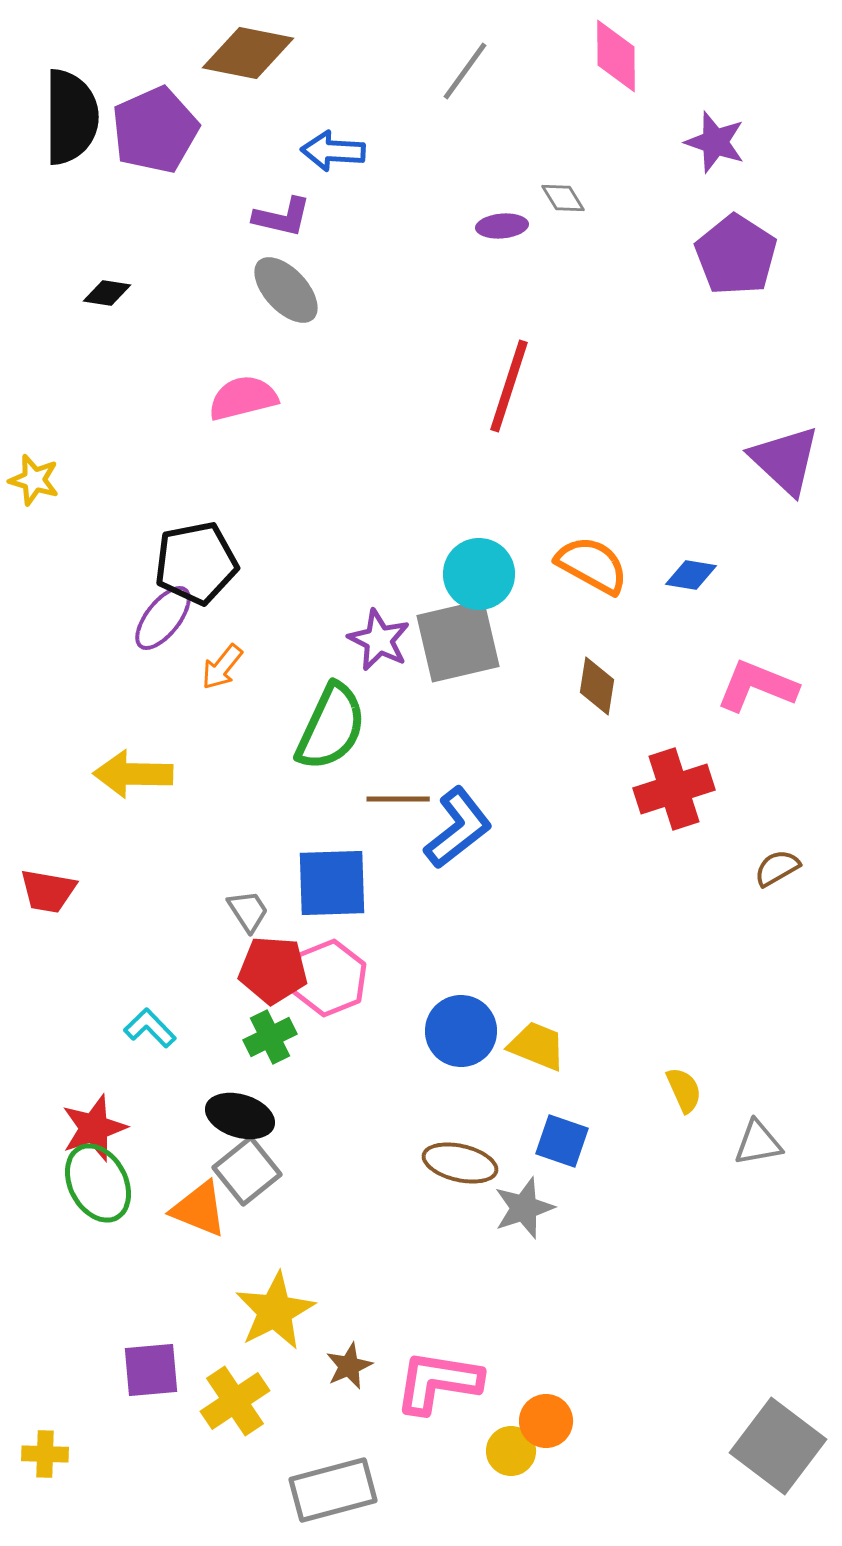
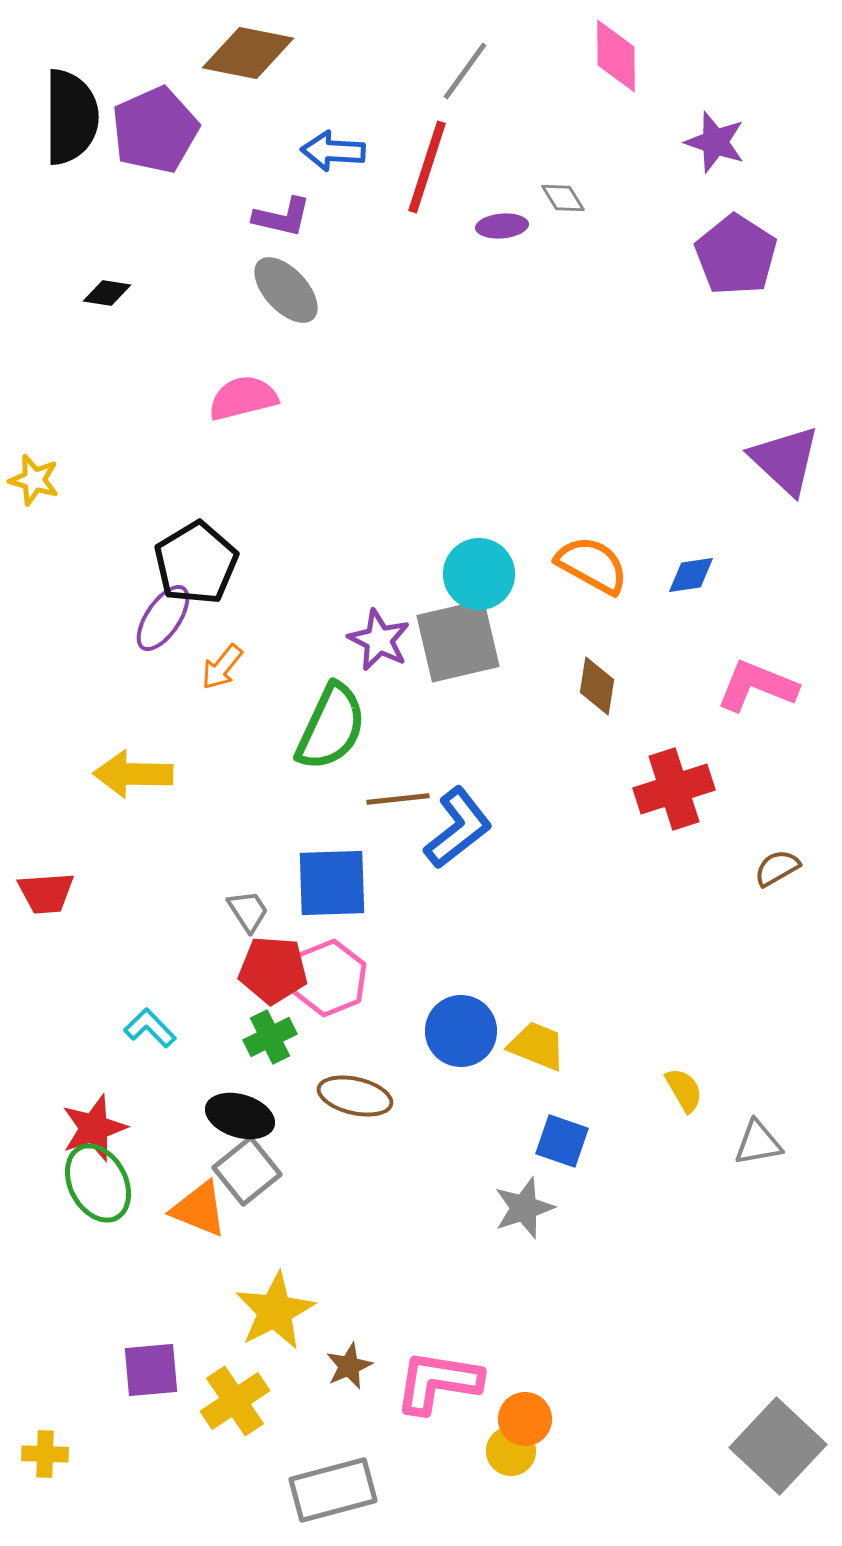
red line at (509, 386): moved 82 px left, 219 px up
black pentagon at (196, 563): rotated 20 degrees counterclockwise
blue diamond at (691, 575): rotated 18 degrees counterclockwise
purple ellipse at (163, 618): rotated 4 degrees counterclockwise
brown line at (398, 799): rotated 6 degrees counterclockwise
red trapezoid at (48, 891): moved 2 px left, 2 px down; rotated 14 degrees counterclockwise
yellow semicircle at (684, 1090): rotated 6 degrees counterclockwise
brown ellipse at (460, 1163): moved 105 px left, 67 px up
orange circle at (546, 1421): moved 21 px left, 2 px up
gray square at (778, 1446): rotated 6 degrees clockwise
